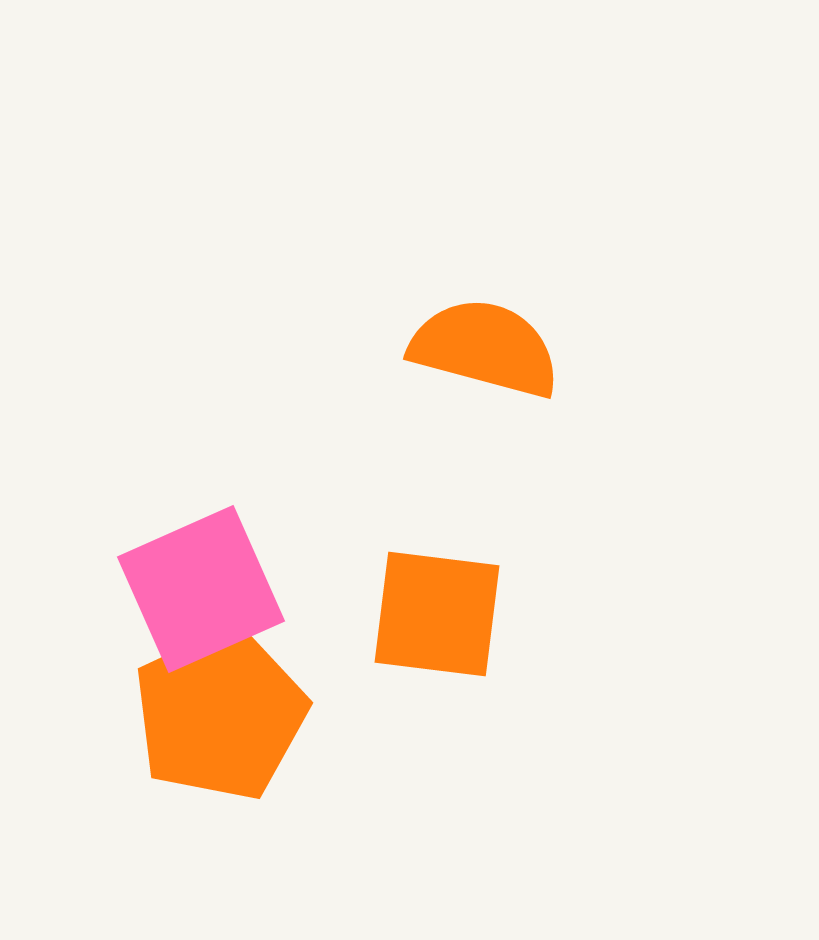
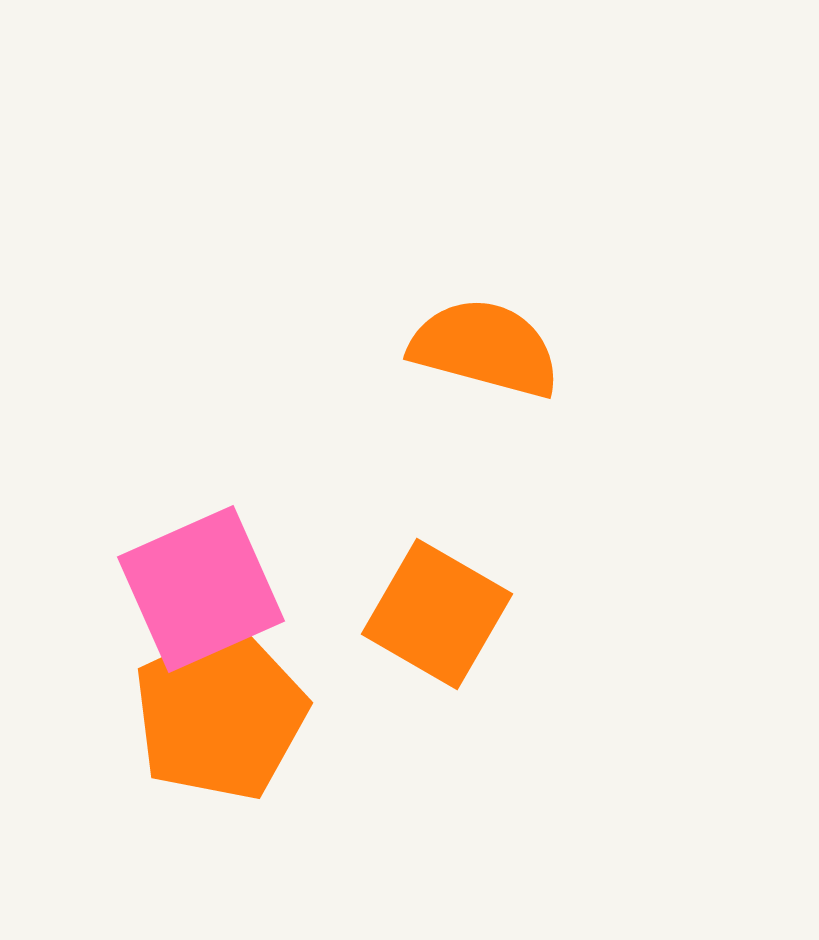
orange square: rotated 23 degrees clockwise
